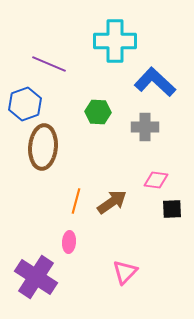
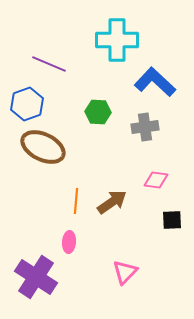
cyan cross: moved 2 px right, 1 px up
blue hexagon: moved 2 px right
gray cross: rotated 8 degrees counterclockwise
brown ellipse: rotated 69 degrees counterclockwise
orange line: rotated 10 degrees counterclockwise
black square: moved 11 px down
